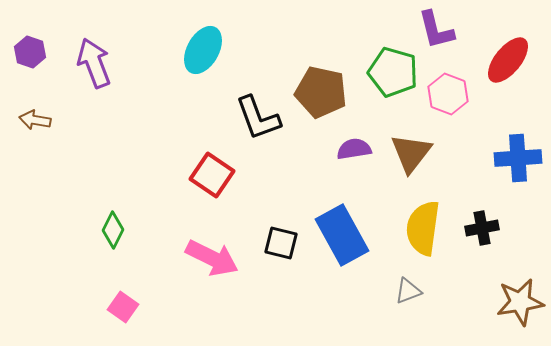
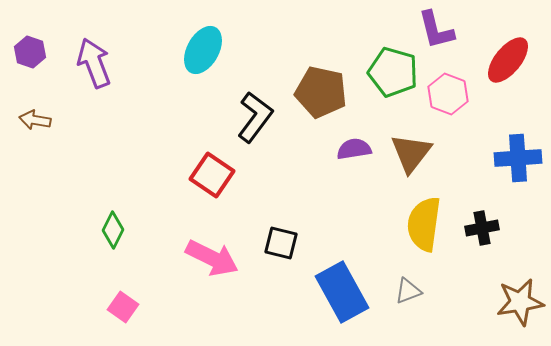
black L-shape: moved 3 px left, 1 px up; rotated 123 degrees counterclockwise
yellow semicircle: moved 1 px right, 4 px up
blue rectangle: moved 57 px down
